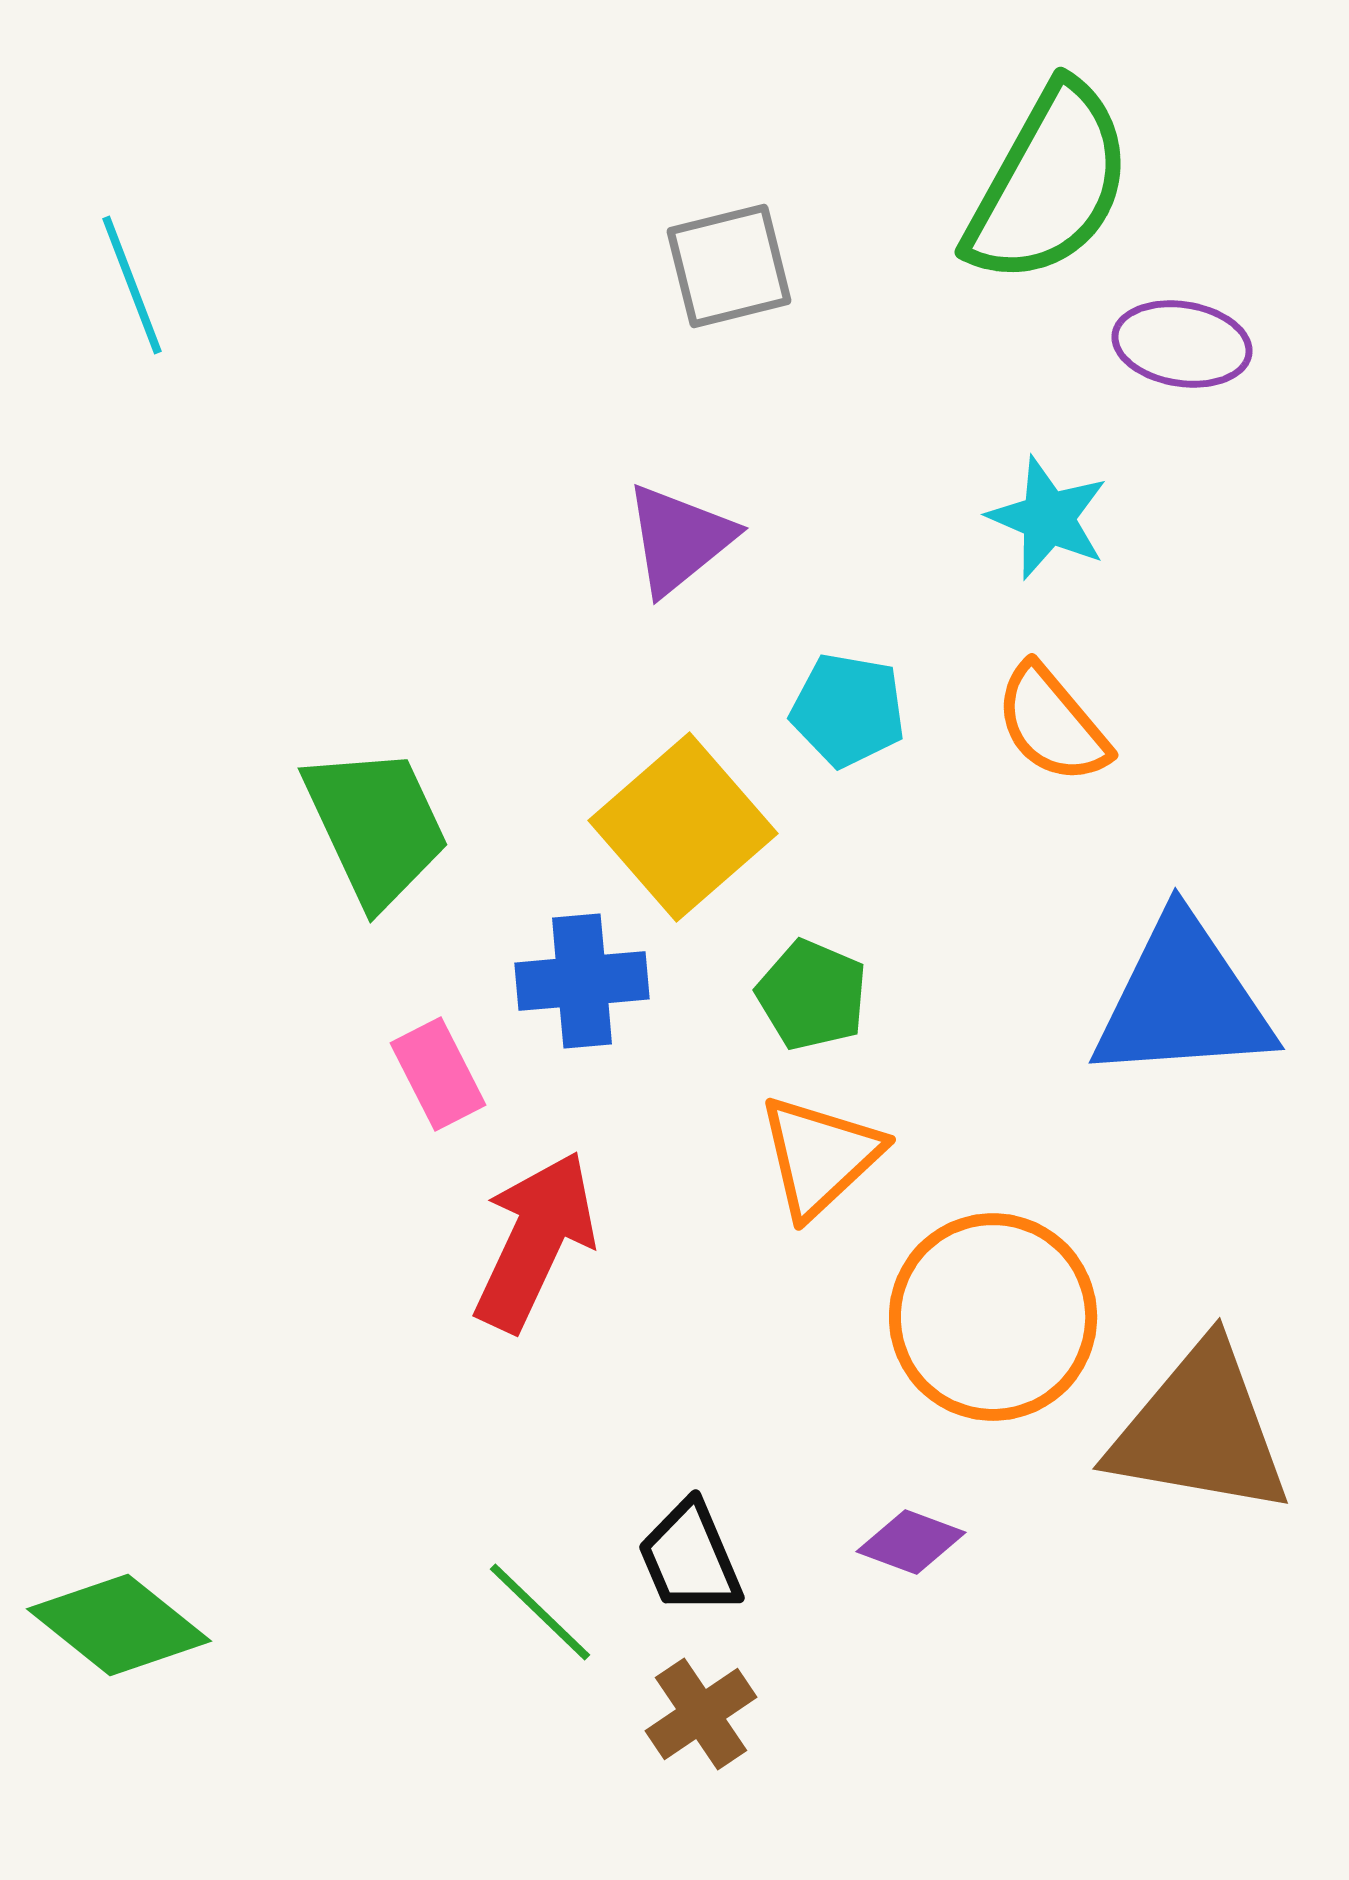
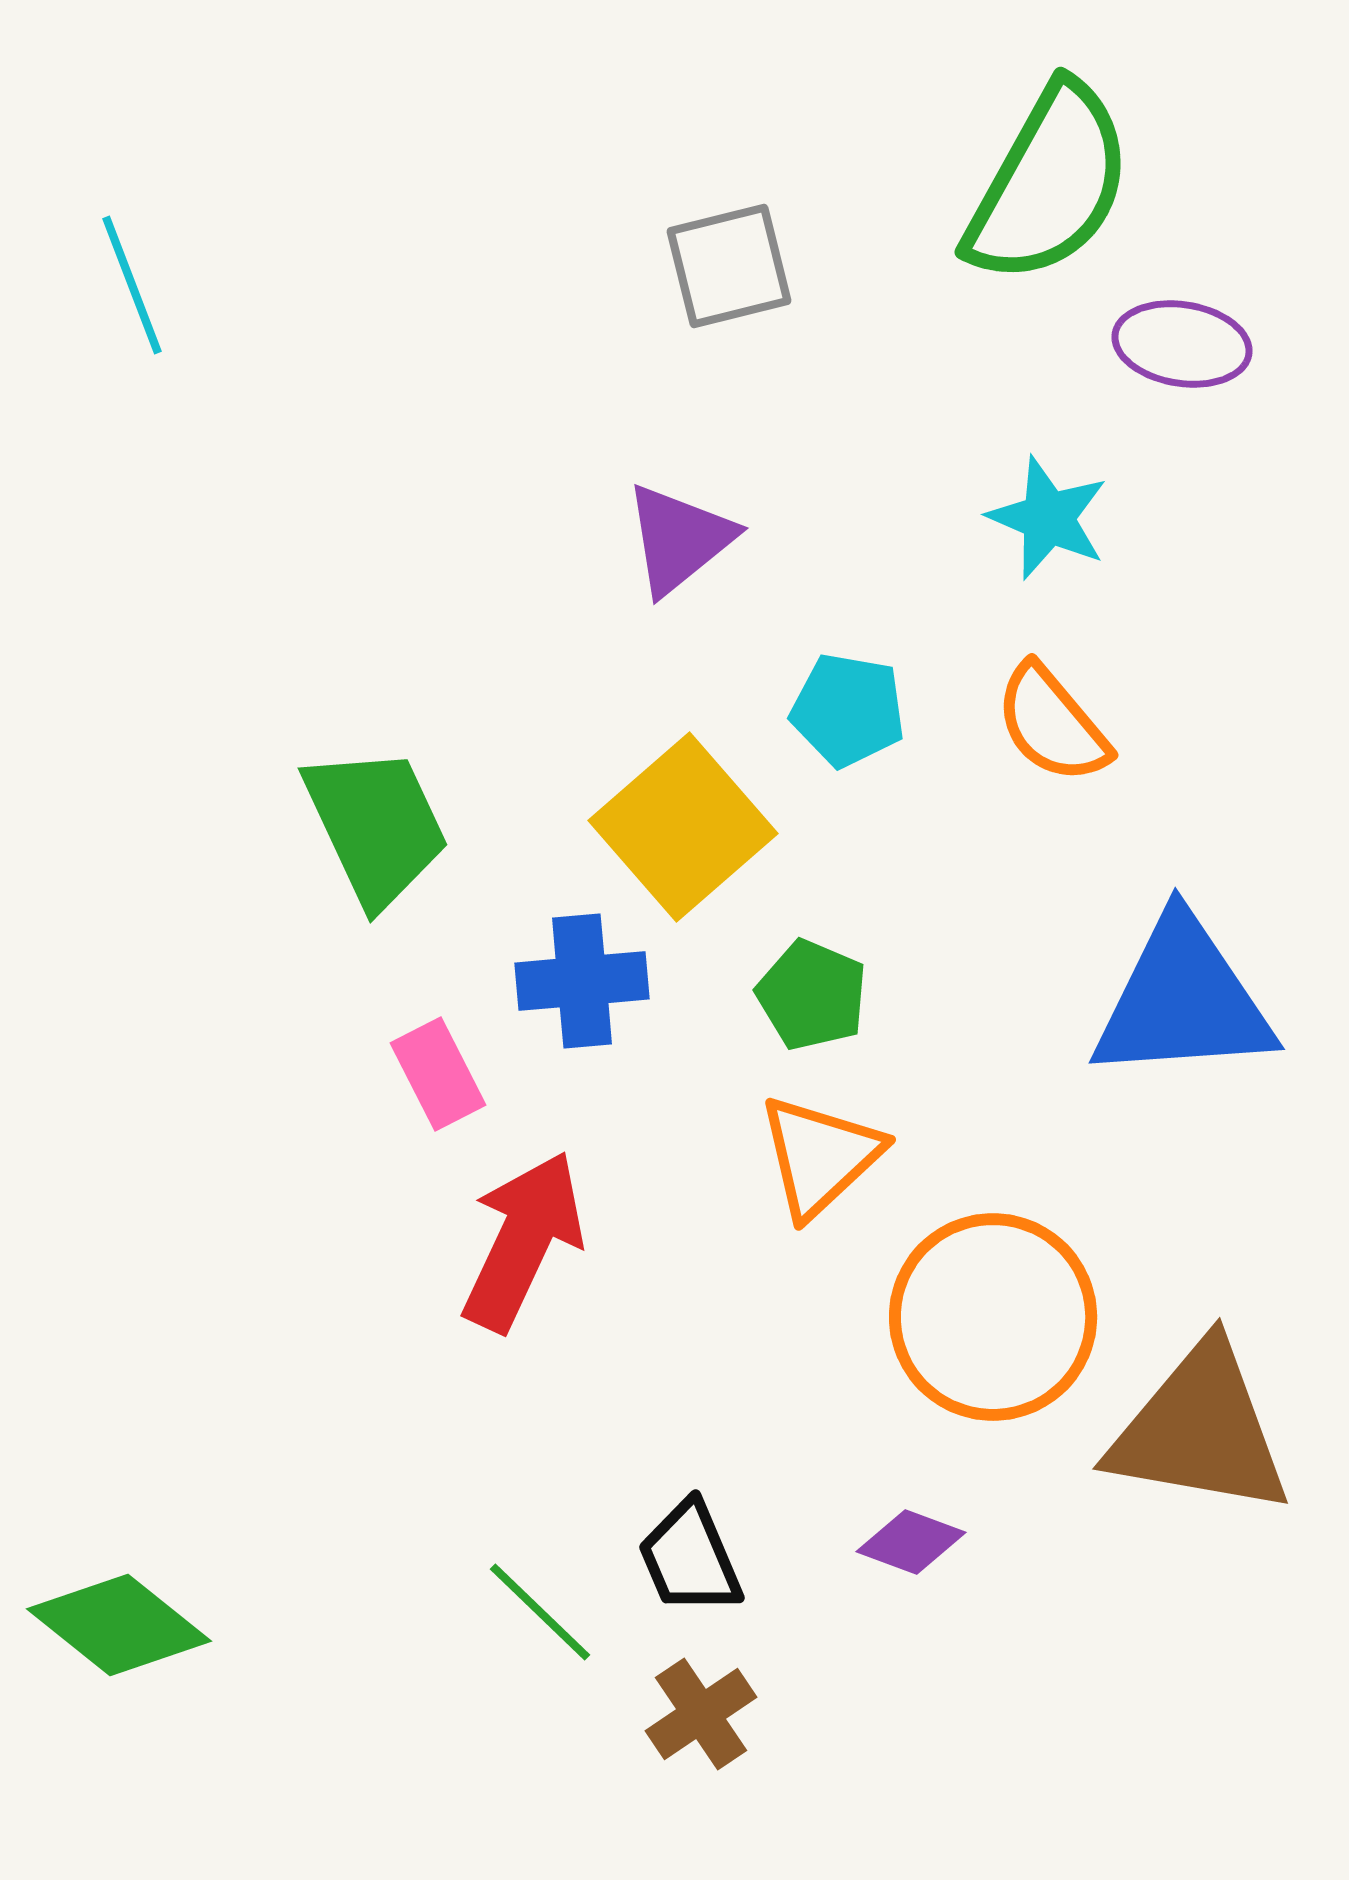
red arrow: moved 12 px left
